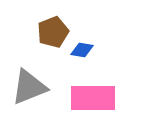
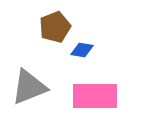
brown pentagon: moved 2 px right, 5 px up
pink rectangle: moved 2 px right, 2 px up
